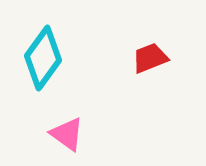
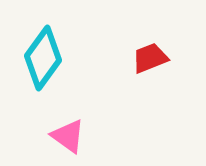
pink triangle: moved 1 px right, 2 px down
